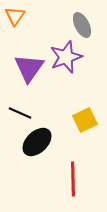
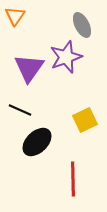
black line: moved 3 px up
